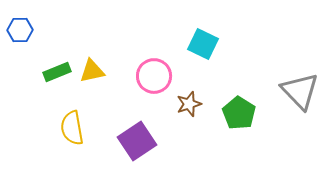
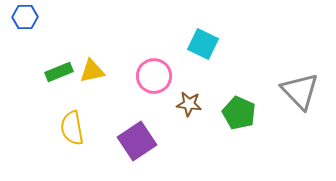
blue hexagon: moved 5 px right, 13 px up
green rectangle: moved 2 px right
brown star: rotated 25 degrees clockwise
green pentagon: rotated 8 degrees counterclockwise
